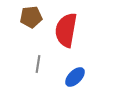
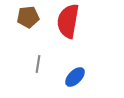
brown pentagon: moved 3 px left
red semicircle: moved 2 px right, 9 px up
